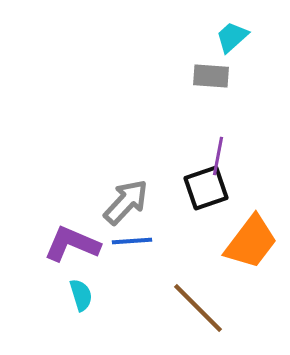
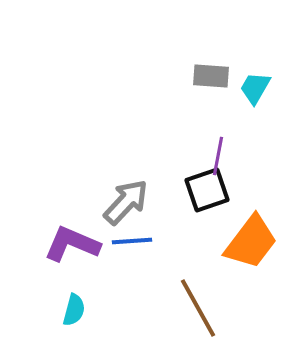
cyan trapezoid: moved 23 px right, 51 px down; rotated 18 degrees counterclockwise
black square: moved 1 px right, 2 px down
cyan semicircle: moved 7 px left, 15 px down; rotated 32 degrees clockwise
brown line: rotated 16 degrees clockwise
